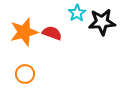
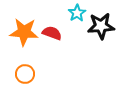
black star: moved 1 px left, 4 px down
orange star: rotated 20 degrees clockwise
